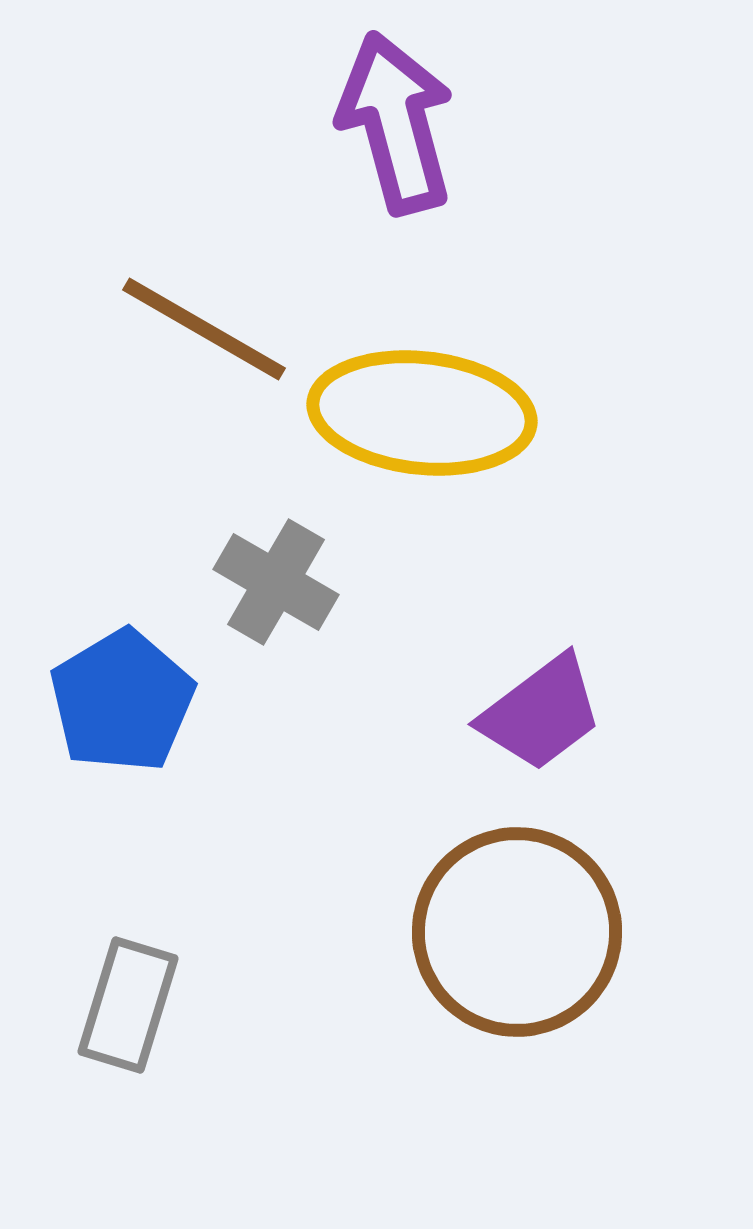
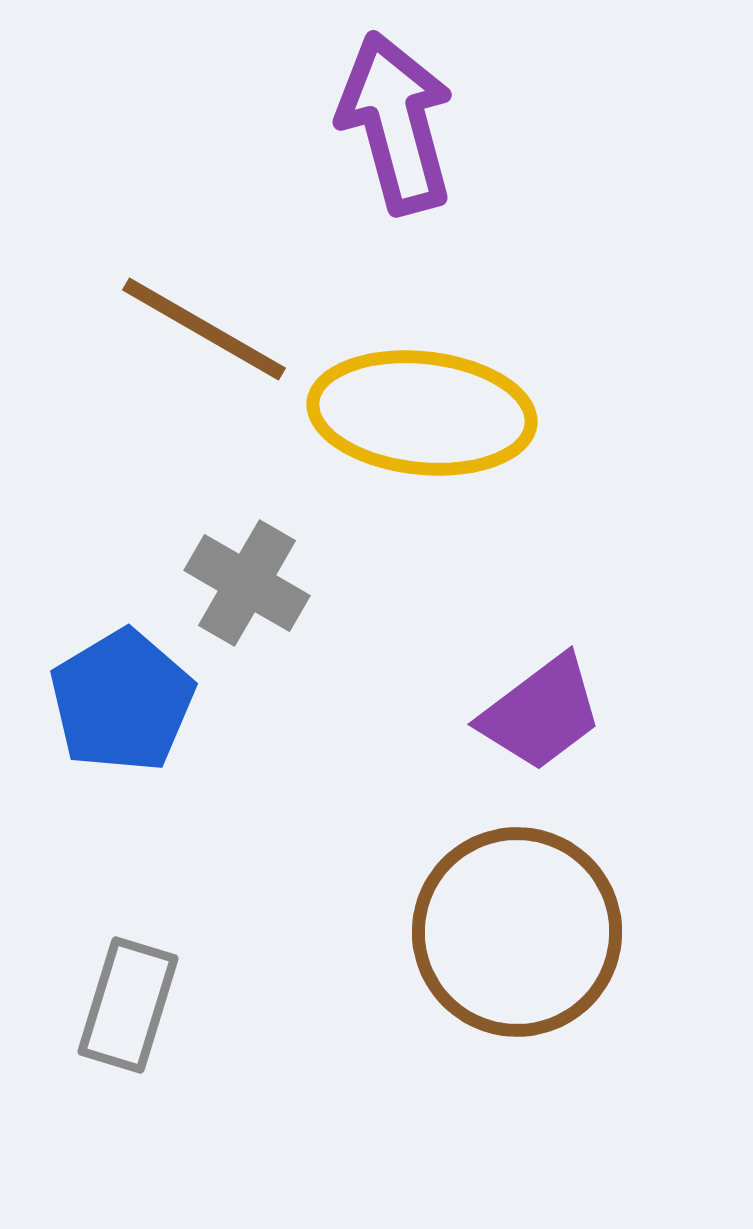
gray cross: moved 29 px left, 1 px down
